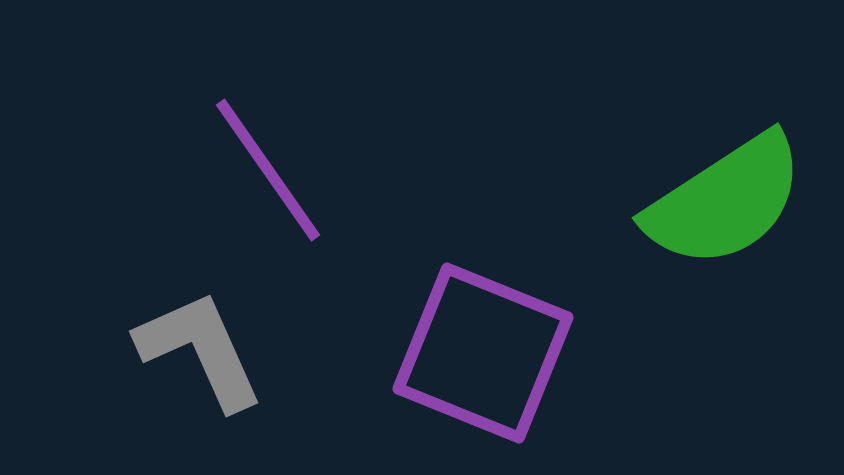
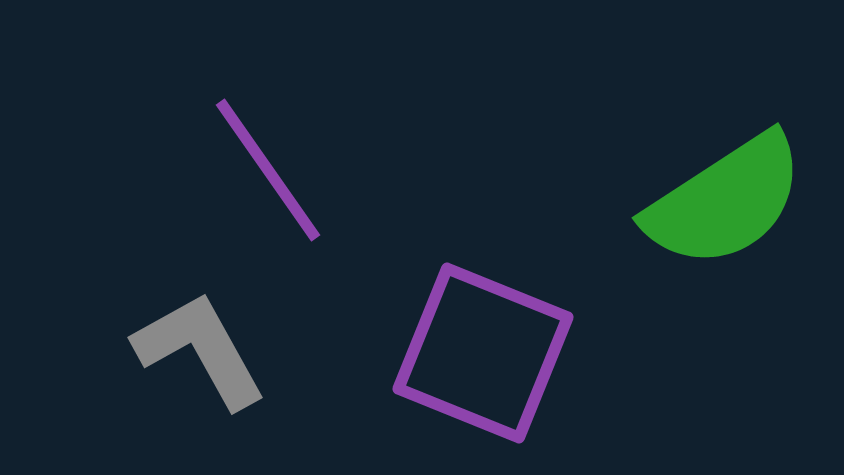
gray L-shape: rotated 5 degrees counterclockwise
